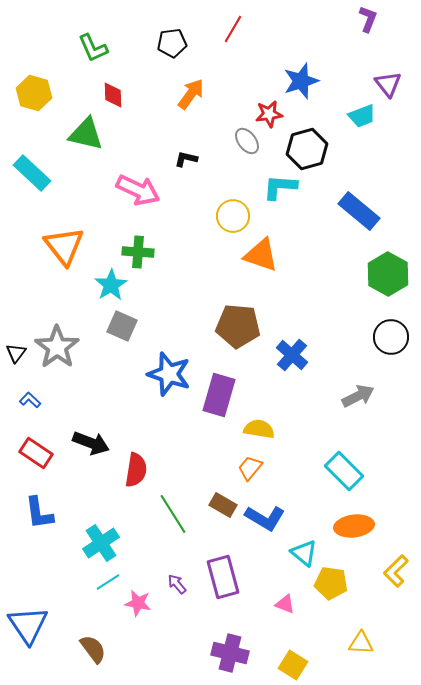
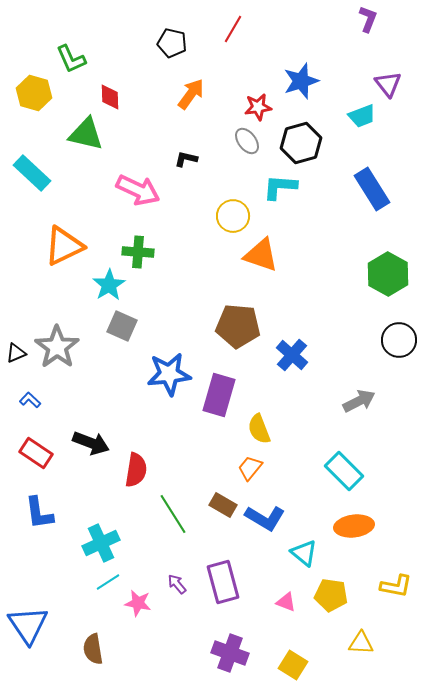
black pentagon at (172, 43): rotated 20 degrees clockwise
green L-shape at (93, 48): moved 22 px left, 11 px down
red diamond at (113, 95): moved 3 px left, 2 px down
red star at (269, 114): moved 11 px left, 7 px up
black hexagon at (307, 149): moved 6 px left, 6 px up
blue rectangle at (359, 211): moved 13 px right, 22 px up; rotated 18 degrees clockwise
orange triangle at (64, 246): rotated 42 degrees clockwise
cyan star at (111, 285): moved 2 px left
black circle at (391, 337): moved 8 px right, 3 px down
black triangle at (16, 353): rotated 30 degrees clockwise
blue star at (169, 374): rotated 24 degrees counterclockwise
gray arrow at (358, 396): moved 1 px right, 5 px down
yellow semicircle at (259, 429): rotated 120 degrees counterclockwise
cyan cross at (101, 543): rotated 9 degrees clockwise
yellow L-shape at (396, 571): moved 15 px down; rotated 124 degrees counterclockwise
purple rectangle at (223, 577): moved 5 px down
yellow pentagon at (331, 583): moved 12 px down
pink triangle at (285, 604): moved 1 px right, 2 px up
brown semicircle at (93, 649): rotated 152 degrees counterclockwise
purple cross at (230, 653): rotated 6 degrees clockwise
